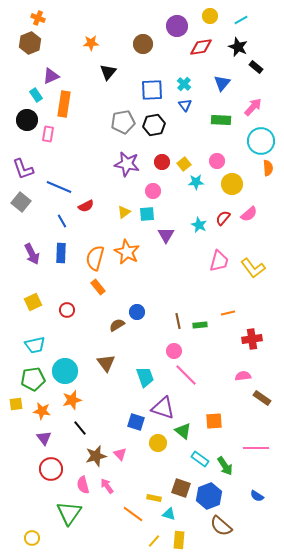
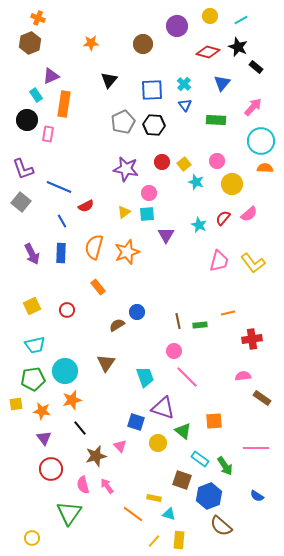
red diamond at (201, 47): moved 7 px right, 5 px down; rotated 25 degrees clockwise
black triangle at (108, 72): moved 1 px right, 8 px down
green rectangle at (221, 120): moved 5 px left
gray pentagon at (123, 122): rotated 15 degrees counterclockwise
black hexagon at (154, 125): rotated 15 degrees clockwise
purple star at (127, 164): moved 1 px left, 5 px down
orange semicircle at (268, 168): moved 3 px left; rotated 84 degrees counterclockwise
cyan star at (196, 182): rotated 21 degrees clockwise
pink circle at (153, 191): moved 4 px left, 2 px down
orange star at (127, 252): rotated 25 degrees clockwise
orange semicircle at (95, 258): moved 1 px left, 11 px up
yellow L-shape at (253, 268): moved 5 px up
yellow square at (33, 302): moved 1 px left, 4 px down
brown triangle at (106, 363): rotated 12 degrees clockwise
pink line at (186, 375): moved 1 px right, 2 px down
pink triangle at (120, 454): moved 8 px up
brown square at (181, 488): moved 1 px right, 8 px up
